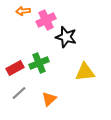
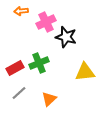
orange arrow: moved 2 px left
pink cross: moved 2 px down
